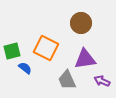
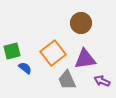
orange square: moved 7 px right, 5 px down; rotated 25 degrees clockwise
